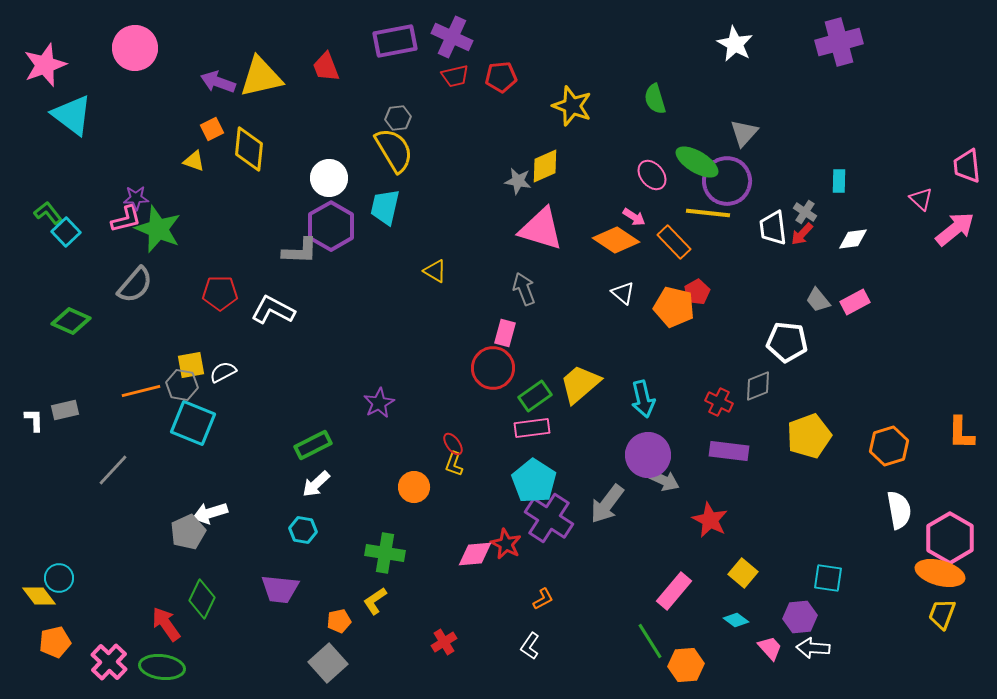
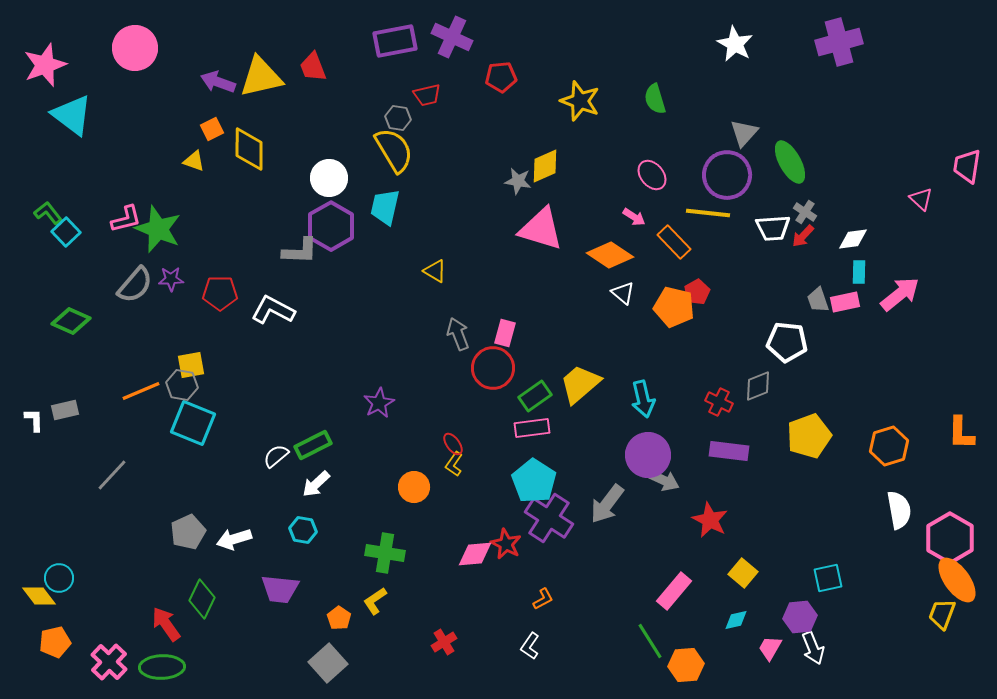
red trapezoid at (326, 67): moved 13 px left
red trapezoid at (455, 76): moved 28 px left, 19 px down
yellow star at (572, 106): moved 8 px right, 5 px up
gray hexagon at (398, 118): rotated 15 degrees clockwise
yellow diamond at (249, 149): rotated 6 degrees counterclockwise
green ellipse at (697, 162): moved 93 px right; rotated 30 degrees clockwise
pink trapezoid at (967, 166): rotated 15 degrees clockwise
purple circle at (727, 181): moved 6 px up
cyan rectangle at (839, 181): moved 20 px right, 91 px down
purple star at (136, 198): moved 35 px right, 81 px down
white trapezoid at (773, 228): rotated 87 degrees counterclockwise
pink arrow at (955, 229): moved 55 px left, 65 px down
red arrow at (802, 234): moved 1 px right, 2 px down
orange diamond at (616, 240): moved 6 px left, 15 px down
gray arrow at (524, 289): moved 66 px left, 45 px down
gray trapezoid at (818, 300): rotated 20 degrees clockwise
pink rectangle at (855, 302): moved 10 px left; rotated 16 degrees clockwise
white semicircle at (223, 372): moved 53 px right, 84 px down; rotated 12 degrees counterclockwise
orange line at (141, 391): rotated 9 degrees counterclockwise
yellow L-shape at (454, 464): rotated 15 degrees clockwise
gray line at (113, 470): moved 1 px left, 5 px down
white arrow at (210, 513): moved 24 px right, 26 px down
orange ellipse at (940, 573): moved 17 px right, 7 px down; rotated 39 degrees clockwise
cyan square at (828, 578): rotated 20 degrees counterclockwise
cyan diamond at (736, 620): rotated 50 degrees counterclockwise
orange pentagon at (339, 621): moved 3 px up; rotated 25 degrees counterclockwise
pink trapezoid at (770, 648): rotated 108 degrees counterclockwise
white arrow at (813, 648): rotated 116 degrees counterclockwise
green ellipse at (162, 667): rotated 9 degrees counterclockwise
